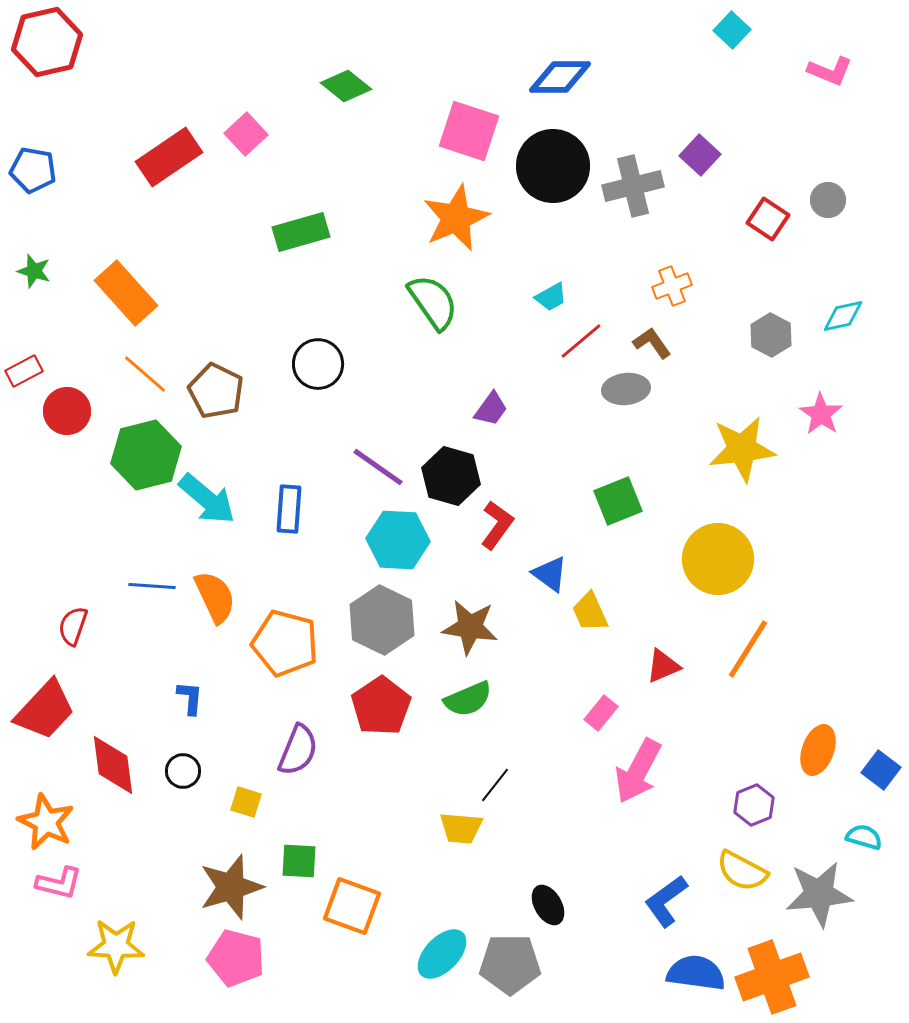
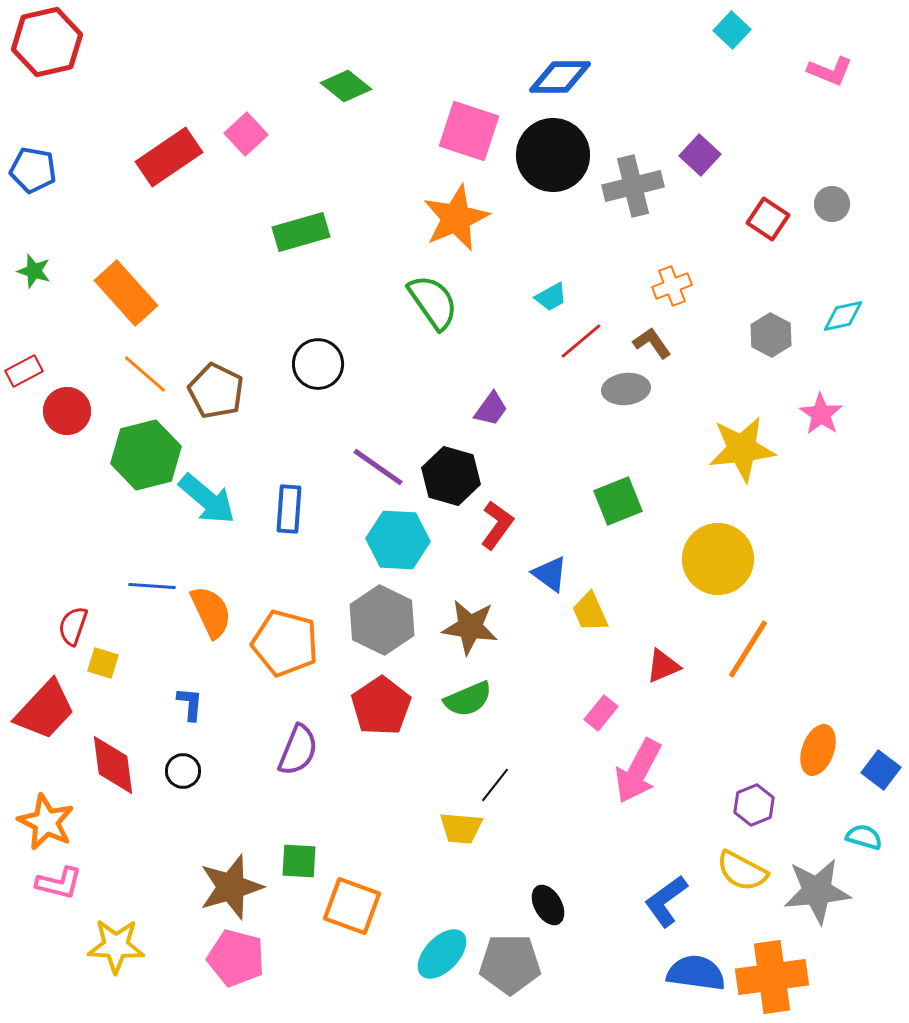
black circle at (553, 166): moved 11 px up
gray circle at (828, 200): moved 4 px right, 4 px down
orange semicircle at (215, 597): moved 4 px left, 15 px down
blue L-shape at (190, 698): moved 6 px down
yellow square at (246, 802): moved 143 px left, 139 px up
gray star at (819, 894): moved 2 px left, 3 px up
orange cross at (772, 977): rotated 12 degrees clockwise
